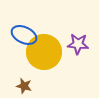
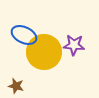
purple star: moved 4 px left, 1 px down
brown star: moved 8 px left
